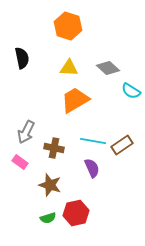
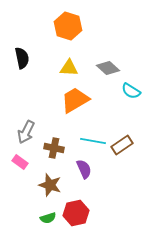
purple semicircle: moved 8 px left, 1 px down
